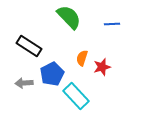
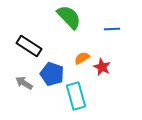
blue line: moved 5 px down
orange semicircle: rotated 42 degrees clockwise
red star: rotated 30 degrees counterclockwise
blue pentagon: rotated 25 degrees counterclockwise
gray arrow: rotated 36 degrees clockwise
cyan rectangle: rotated 28 degrees clockwise
